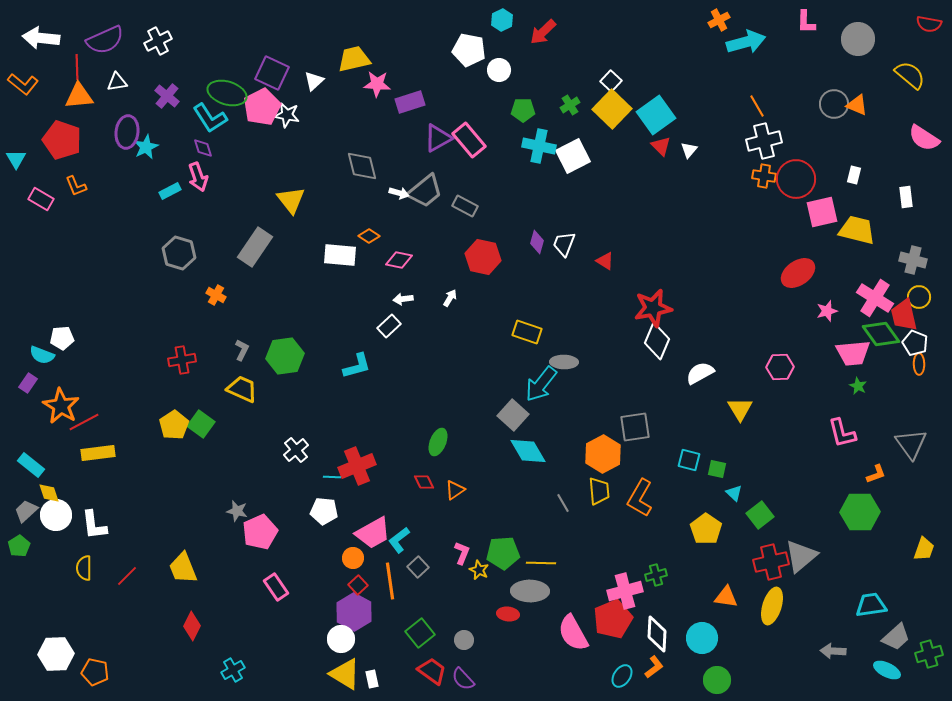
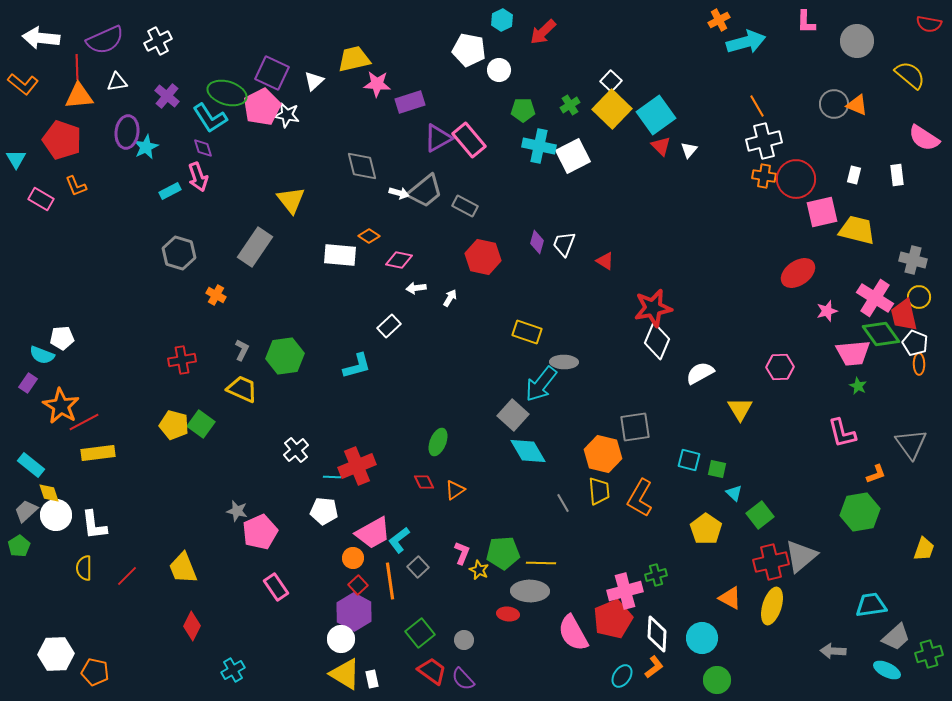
gray circle at (858, 39): moved 1 px left, 2 px down
white rectangle at (906, 197): moved 9 px left, 22 px up
white arrow at (403, 299): moved 13 px right, 11 px up
yellow pentagon at (174, 425): rotated 24 degrees counterclockwise
orange hexagon at (603, 454): rotated 18 degrees counterclockwise
green hexagon at (860, 512): rotated 9 degrees counterclockwise
orange triangle at (726, 597): moved 4 px right, 1 px down; rotated 20 degrees clockwise
